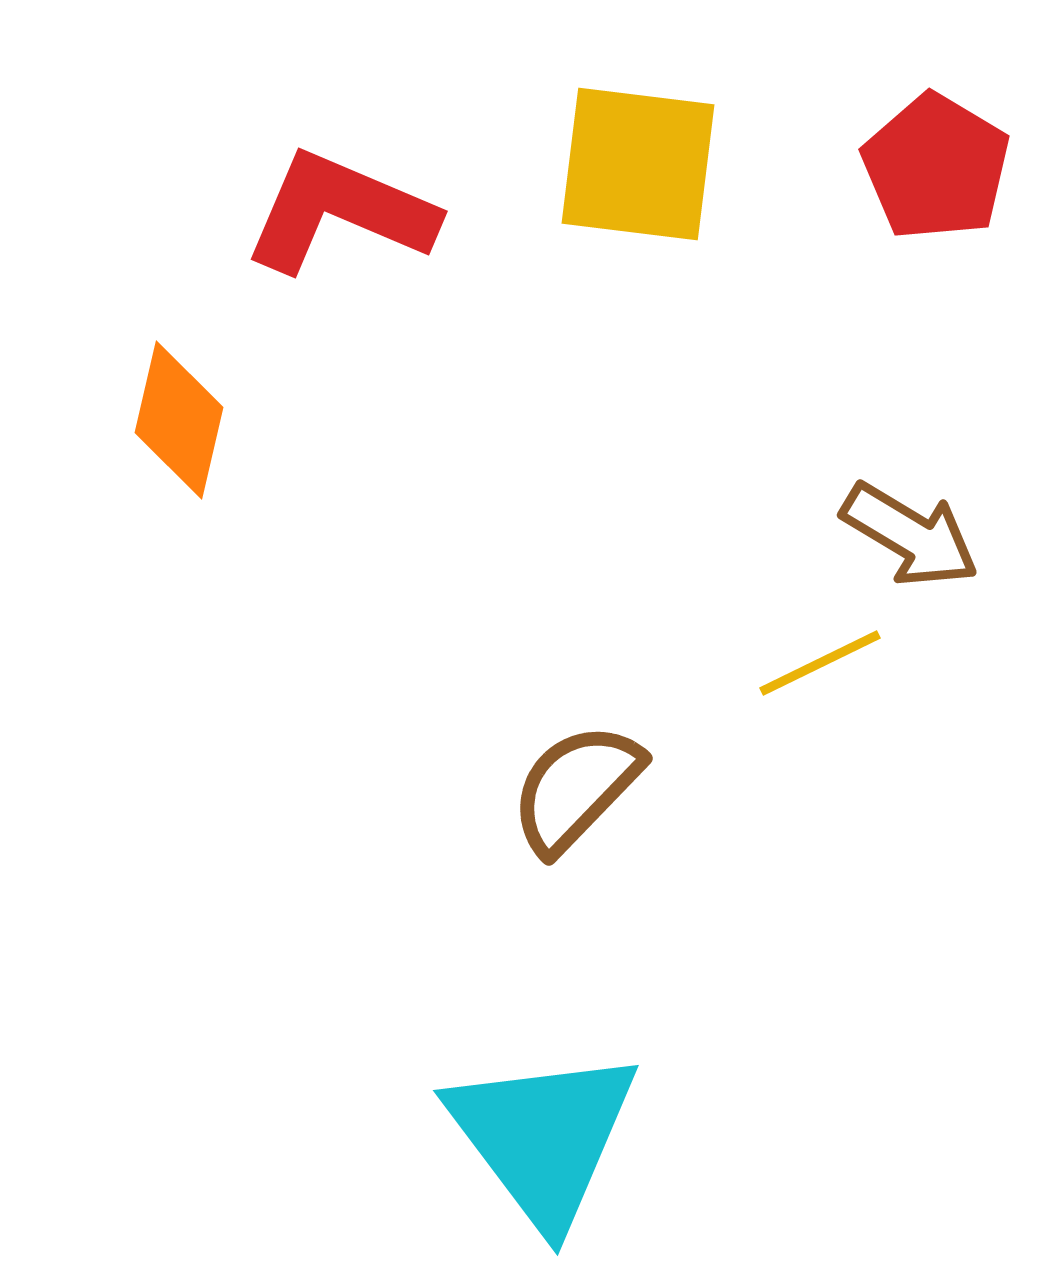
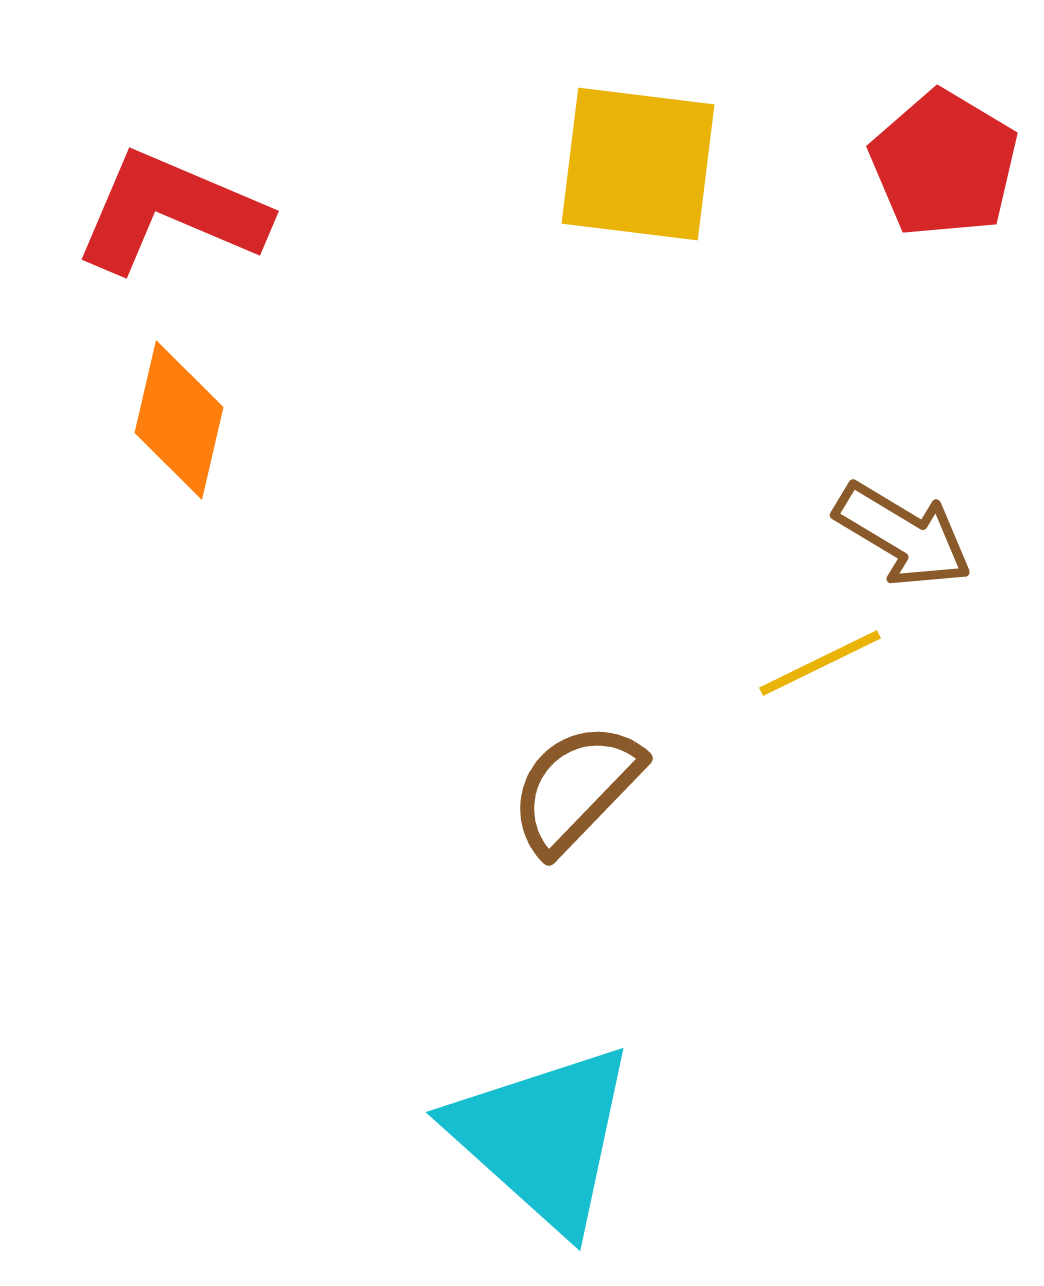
red pentagon: moved 8 px right, 3 px up
red L-shape: moved 169 px left
brown arrow: moved 7 px left
cyan triangle: rotated 11 degrees counterclockwise
